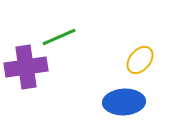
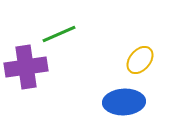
green line: moved 3 px up
